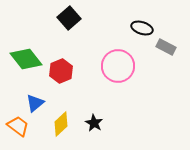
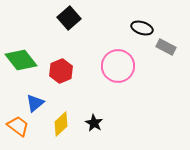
green diamond: moved 5 px left, 1 px down
